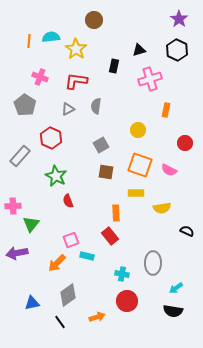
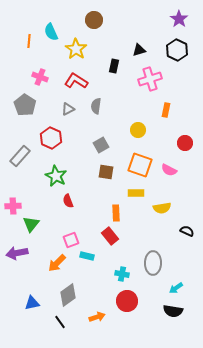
cyan semicircle at (51, 37): moved 5 px up; rotated 108 degrees counterclockwise
red L-shape at (76, 81): rotated 25 degrees clockwise
